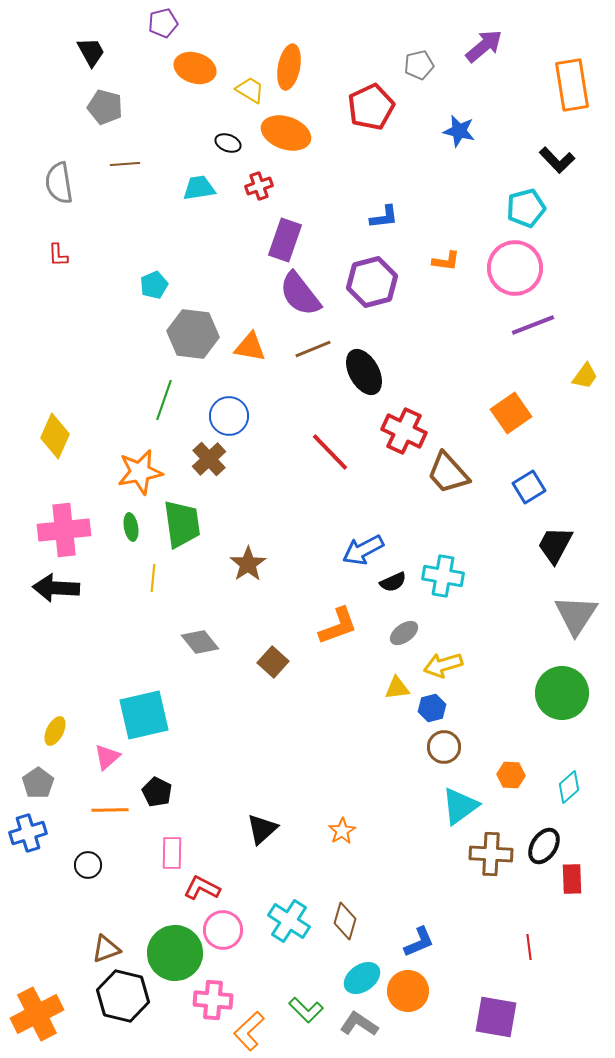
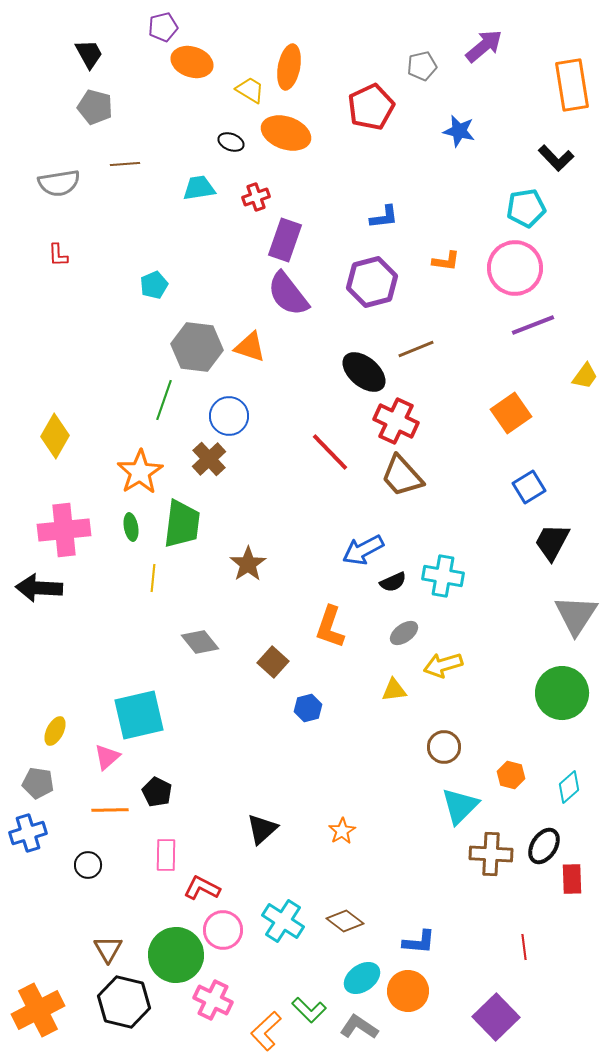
purple pentagon at (163, 23): moved 4 px down
black trapezoid at (91, 52): moved 2 px left, 2 px down
gray pentagon at (419, 65): moved 3 px right, 1 px down
orange ellipse at (195, 68): moved 3 px left, 6 px up
gray pentagon at (105, 107): moved 10 px left
black ellipse at (228, 143): moved 3 px right, 1 px up
black L-shape at (557, 160): moved 1 px left, 2 px up
gray semicircle at (59, 183): rotated 90 degrees counterclockwise
red cross at (259, 186): moved 3 px left, 11 px down
cyan pentagon at (526, 208): rotated 6 degrees clockwise
purple semicircle at (300, 294): moved 12 px left
gray hexagon at (193, 334): moved 4 px right, 13 px down
orange triangle at (250, 347): rotated 8 degrees clockwise
brown line at (313, 349): moved 103 px right
black ellipse at (364, 372): rotated 21 degrees counterclockwise
red cross at (404, 431): moved 8 px left, 10 px up
yellow diamond at (55, 436): rotated 6 degrees clockwise
orange star at (140, 472): rotated 21 degrees counterclockwise
brown trapezoid at (448, 473): moved 46 px left, 3 px down
green trapezoid at (182, 524): rotated 15 degrees clockwise
black trapezoid at (555, 545): moved 3 px left, 3 px up
black arrow at (56, 588): moved 17 px left
orange L-shape at (338, 626): moved 8 px left, 1 px down; rotated 129 degrees clockwise
yellow triangle at (397, 688): moved 3 px left, 2 px down
blue hexagon at (432, 708): moved 124 px left
cyan square at (144, 715): moved 5 px left
orange hexagon at (511, 775): rotated 12 degrees clockwise
gray pentagon at (38, 783): rotated 28 degrees counterclockwise
cyan triangle at (460, 806): rotated 9 degrees counterclockwise
pink rectangle at (172, 853): moved 6 px left, 2 px down
cyan cross at (289, 921): moved 6 px left
brown diamond at (345, 921): rotated 69 degrees counterclockwise
blue L-shape at (419, 942): rotated 28 degrees clockwise
red line at (529, 947): moved 5 px left
brown triangle at (106, 949): moved 2 px right; rotated 40 degrees counterclockwise
green circle at (175, 953): moved 1 px right, 2 px down
black hexagon at (123, 996): moved 1 px right, 6 px down
pink cross at (213, 1000): rotated 21 degrees clockwise
green L-shape at (306, 1010): moved 3 px right
orange cross at (37, 1014): moved 1 px right, 4 px up
purple square at (496, 1017): rotated 36 degrees clockwise
gray L-shape at (359, 1024): moved 3 px down
orange L-shape at (249, 1031): moved 17 px right
